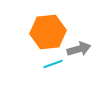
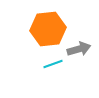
orange hexagon: moved 3 px up
